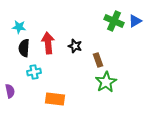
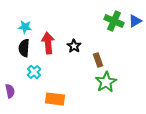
cyan star: moved 6 px right
black star: moved 1 px left; rotated 16 degrees clockwise
cyan cross: rotated 32 degrees counterclockwise
